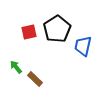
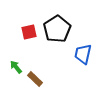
blue trapezoid: moved 8 px down
